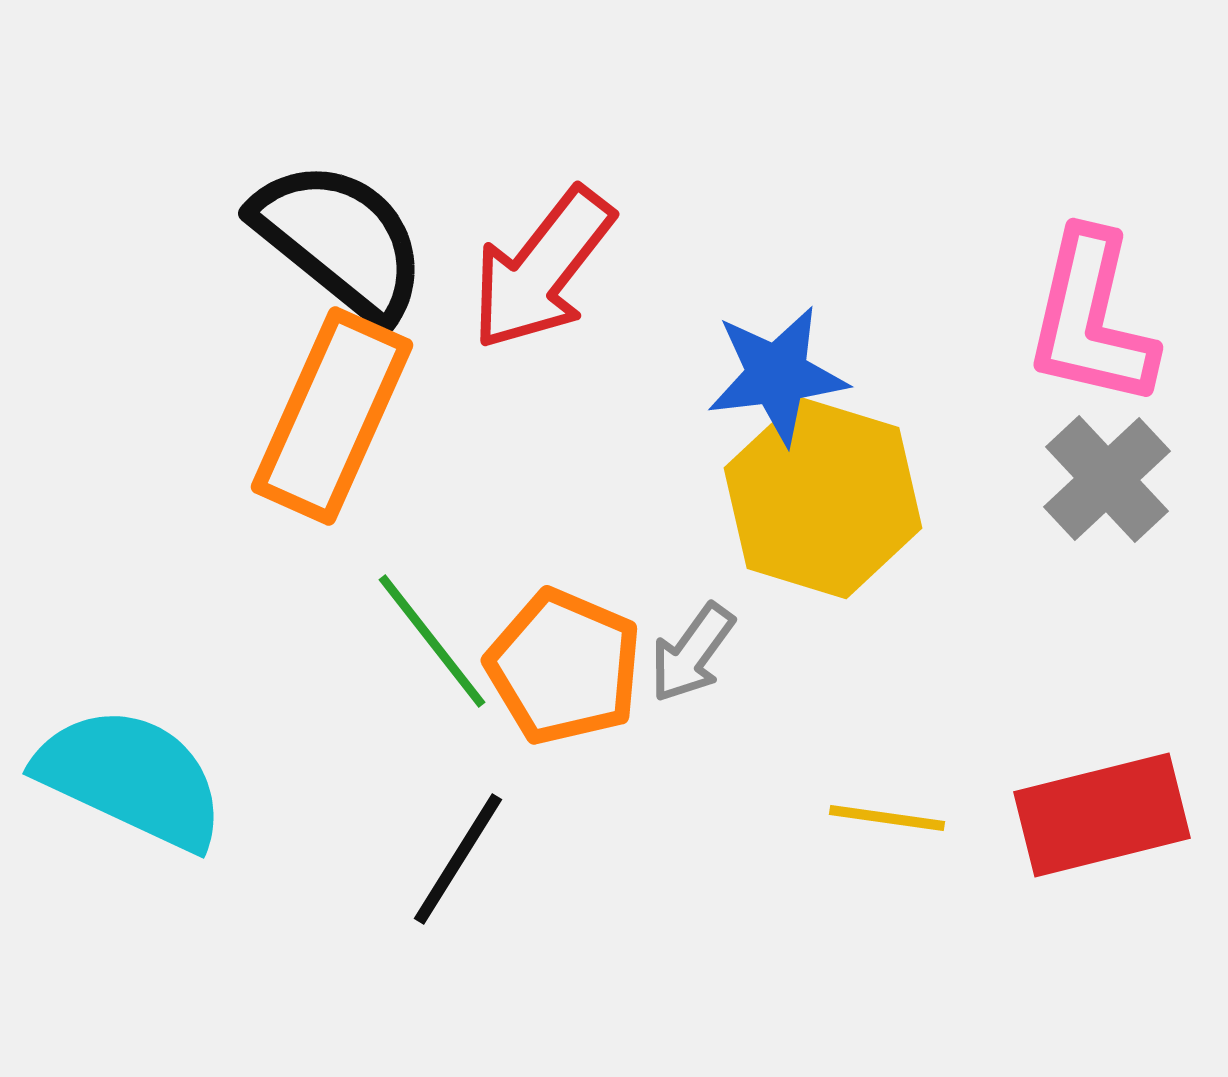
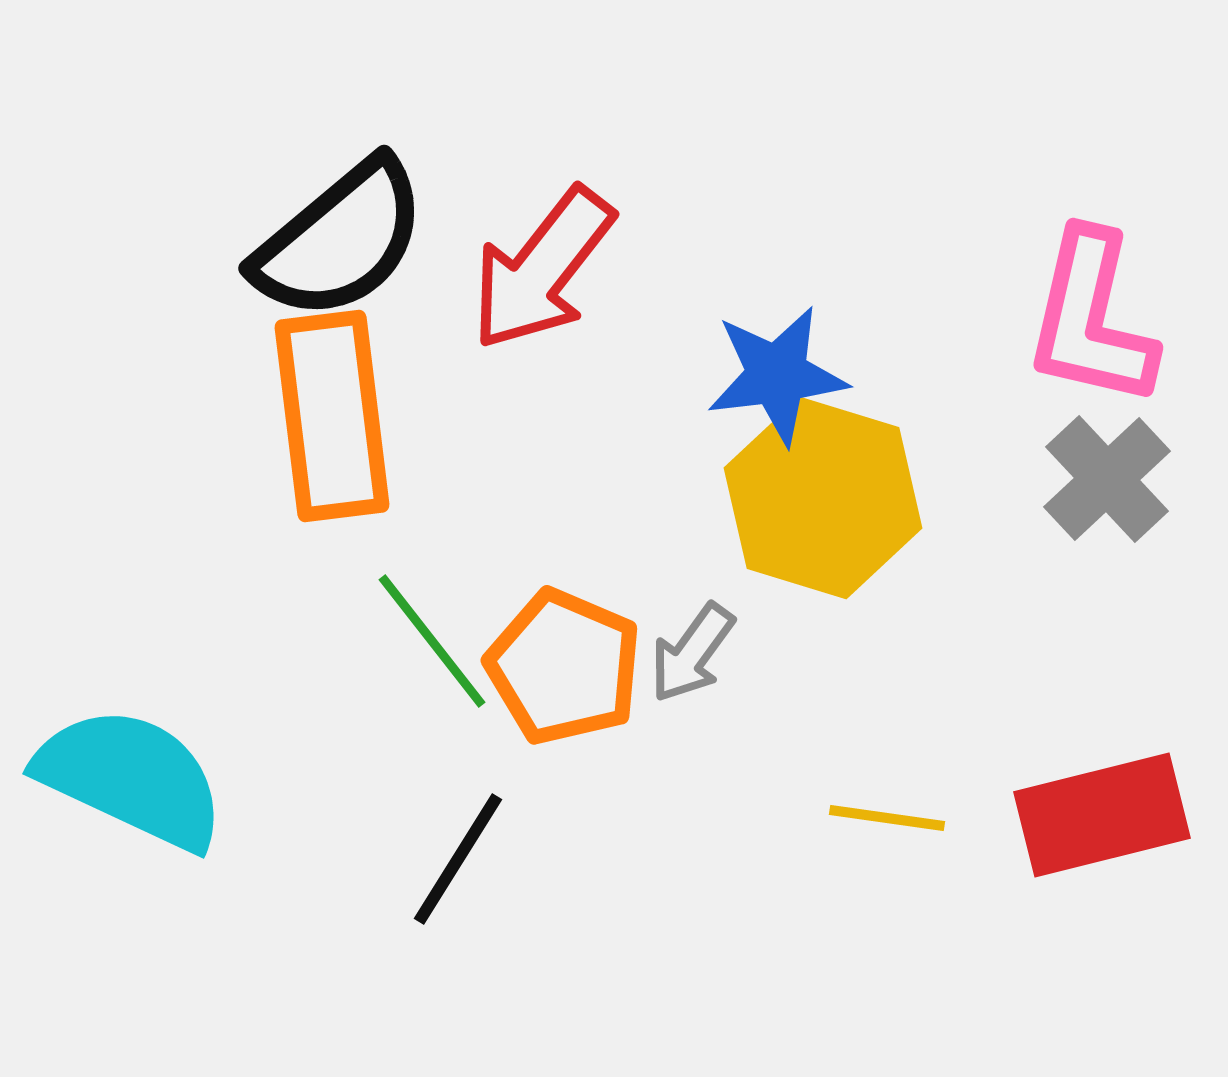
black semicircle: rotated 101 degrees clockwise
orange rectangle: rotated 31 degrees counterclockwise
